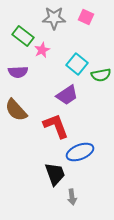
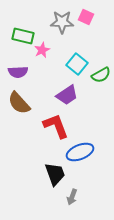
gray star: moved 8 px right, 4 px down
green rectangle: rotated 25 degrees counterclockwise
green semicircle: rotated 18 degrees counterclockwise
brown semicircle: moved 3 px right, 7 px up
gray arrow: rotated 28 degrees clockwise
